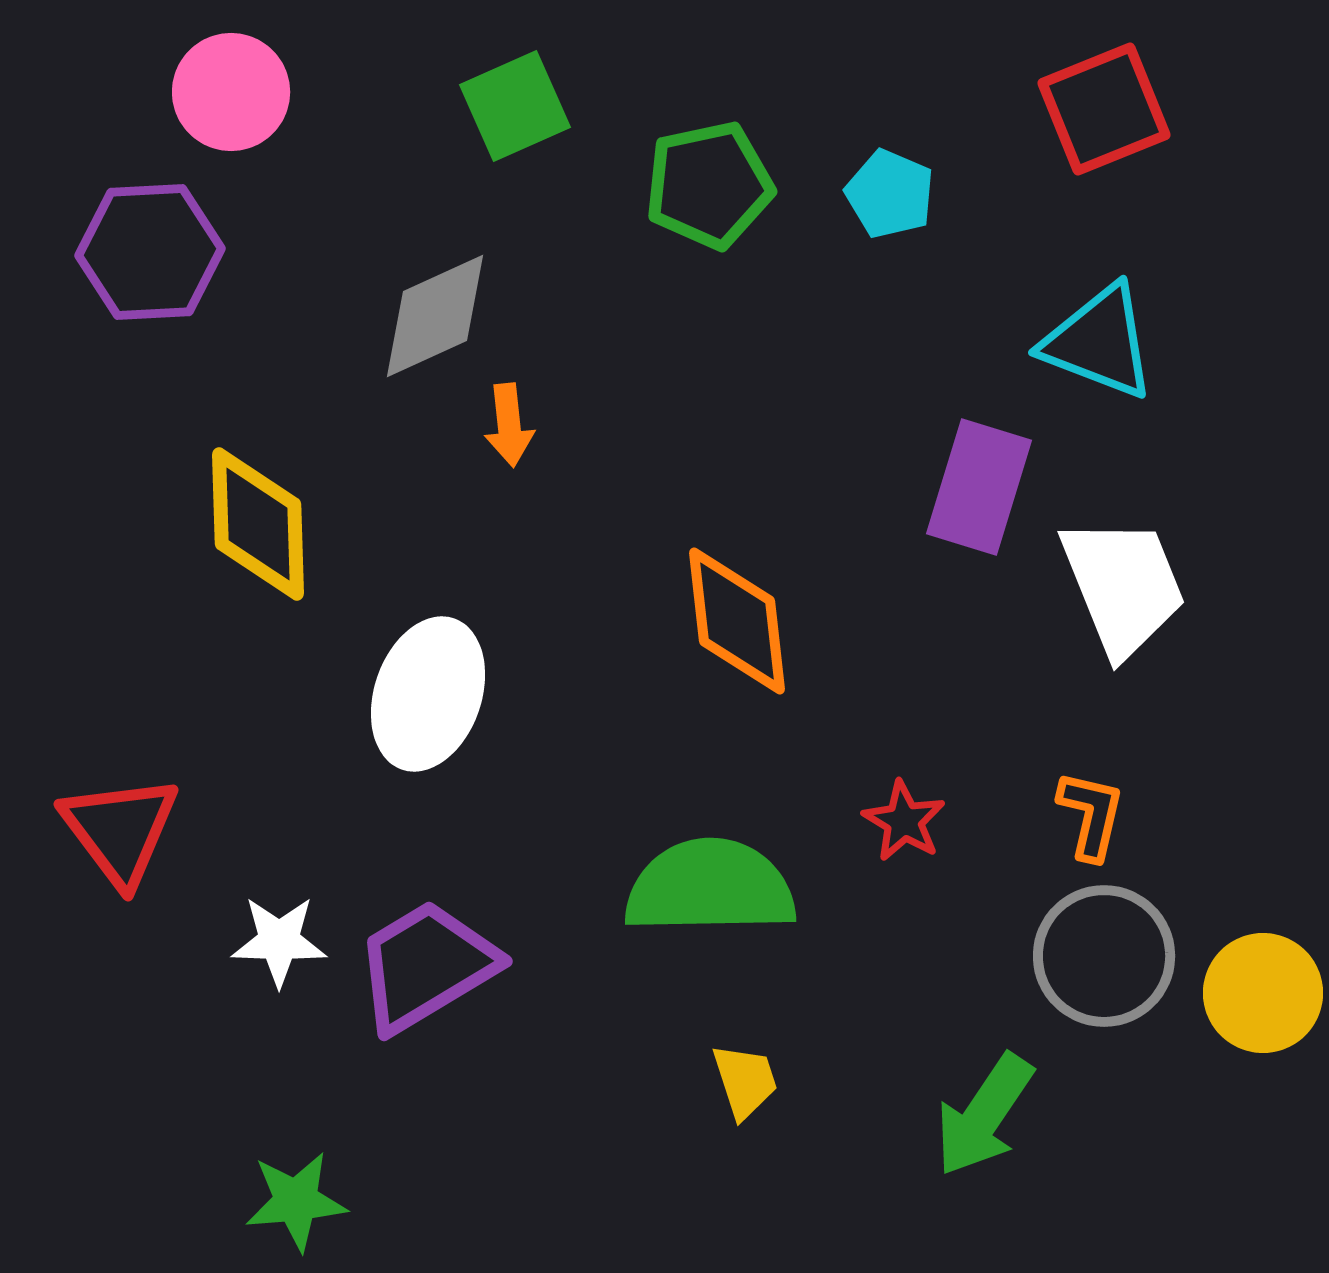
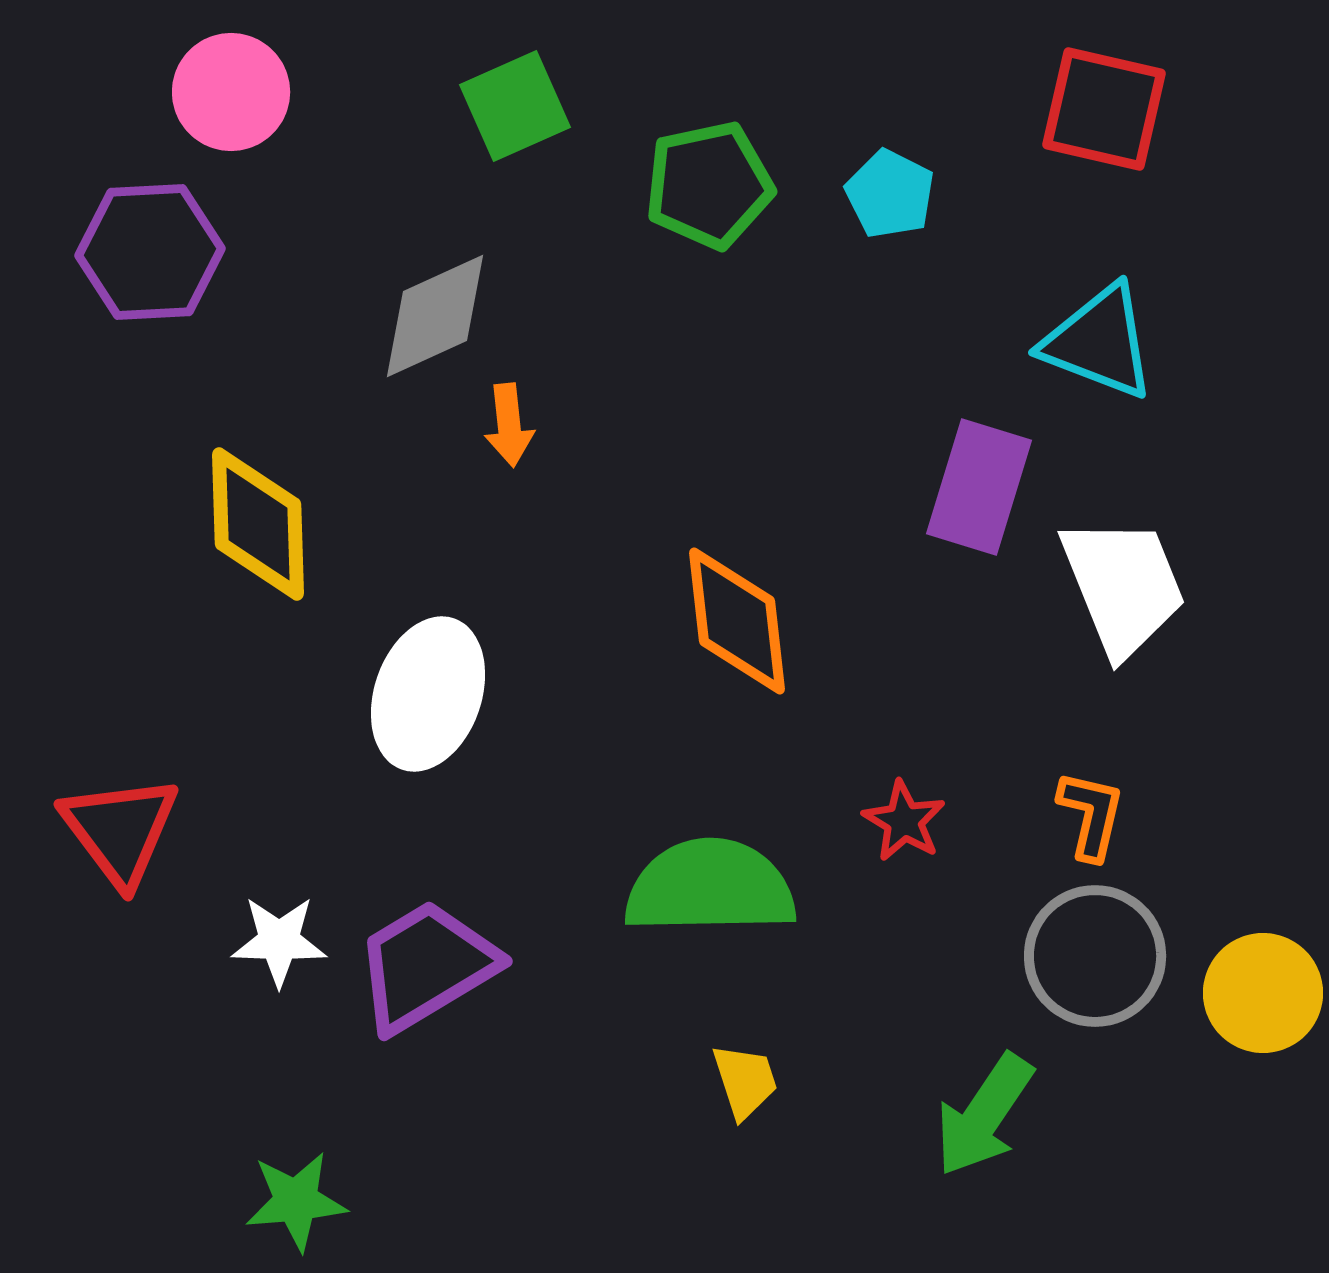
red square: rotated 35 degrees clockwise
cyan pentagon: rotated 4 degrees clockwise
gray circle: moved 9 px left
